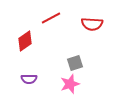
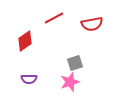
red line: moved 3 px right
red semicircle: rotated 15 degrees counterclockwise
pink star: moved 2 px up
